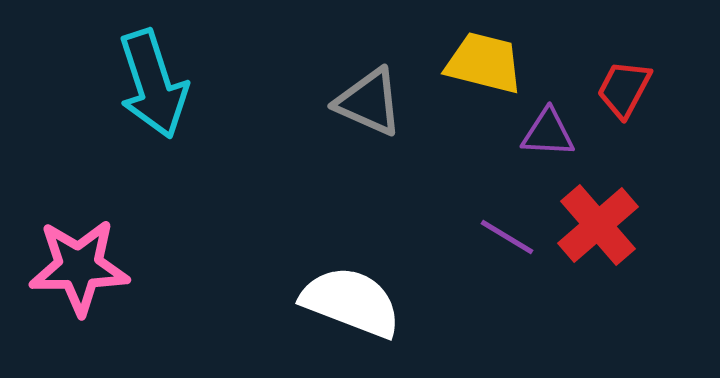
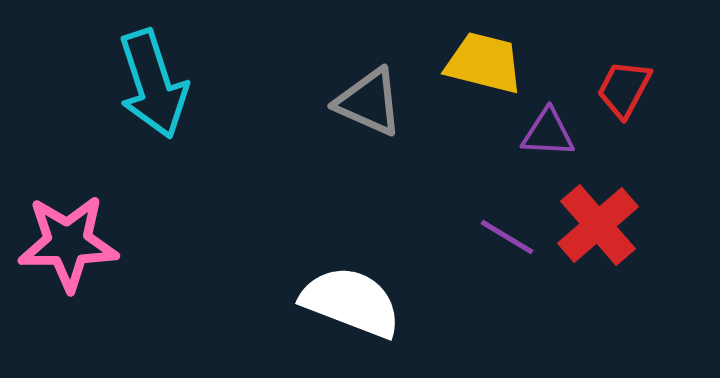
pink star: moved 11 px left, 24 px up
